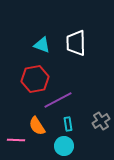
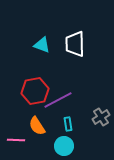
white trapezoid: moved 1 px left, 1 px down
red hexagon: moved 12 px down
gray cross: moved 4 px up
